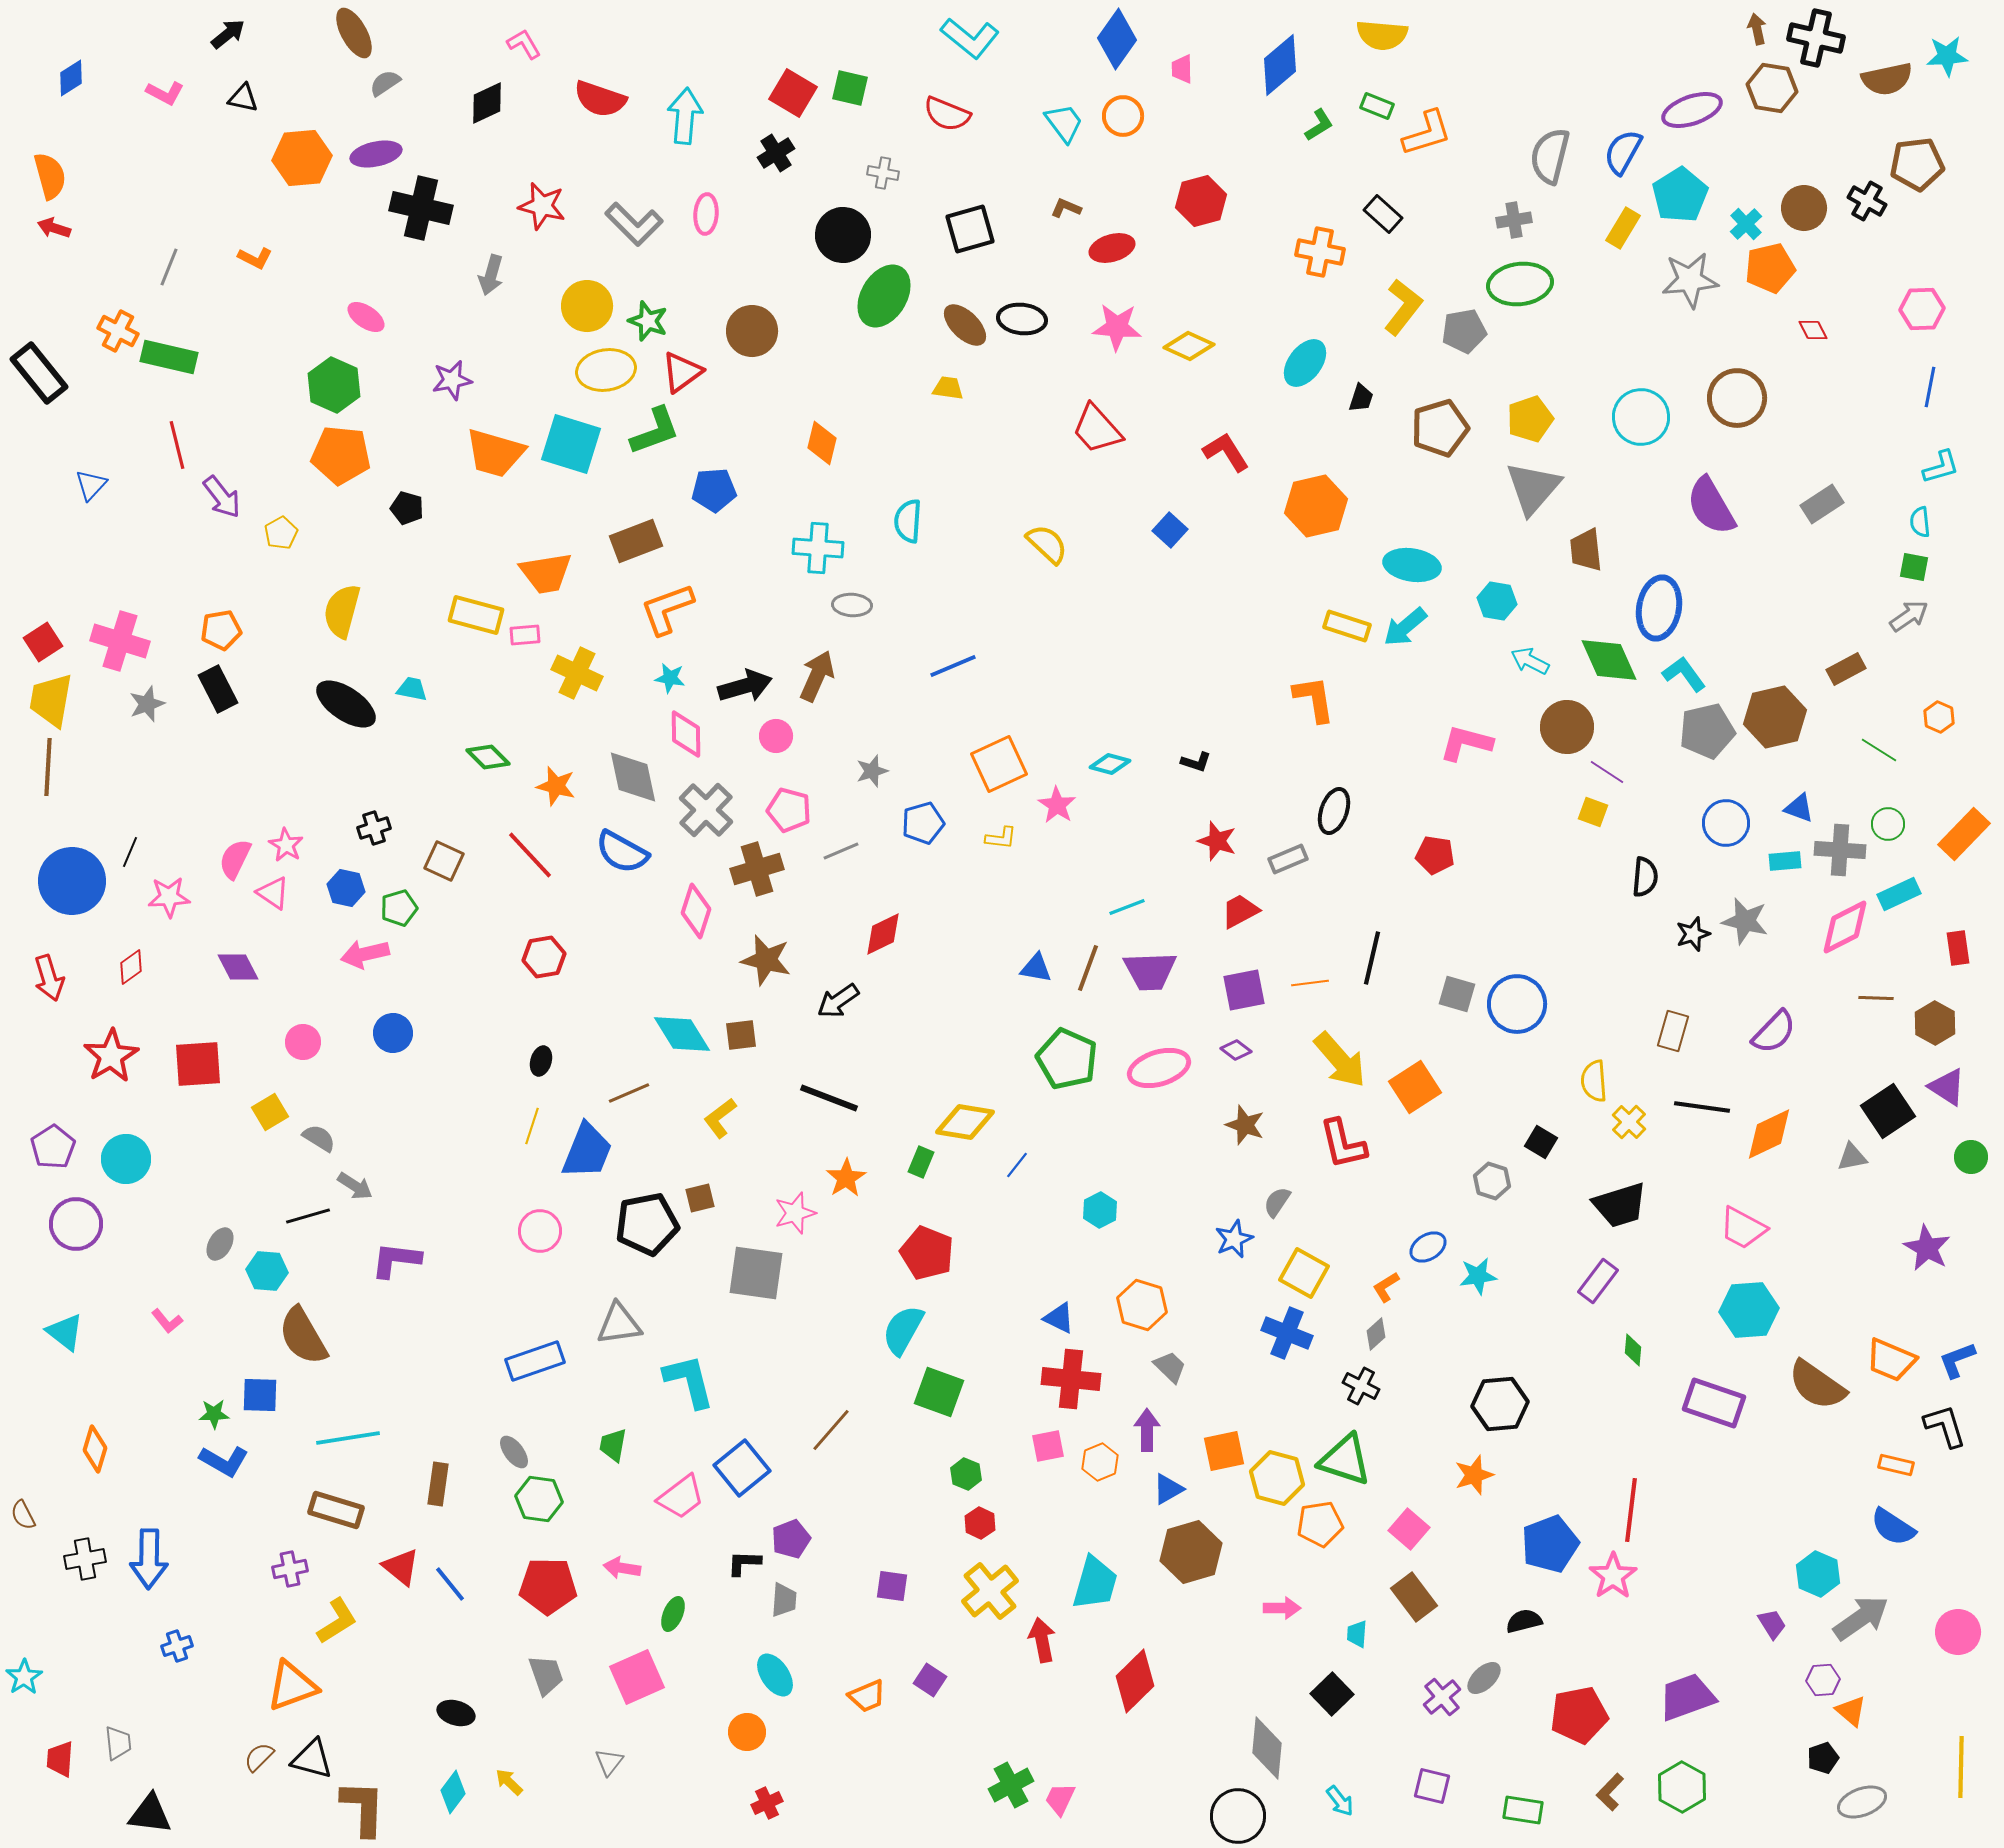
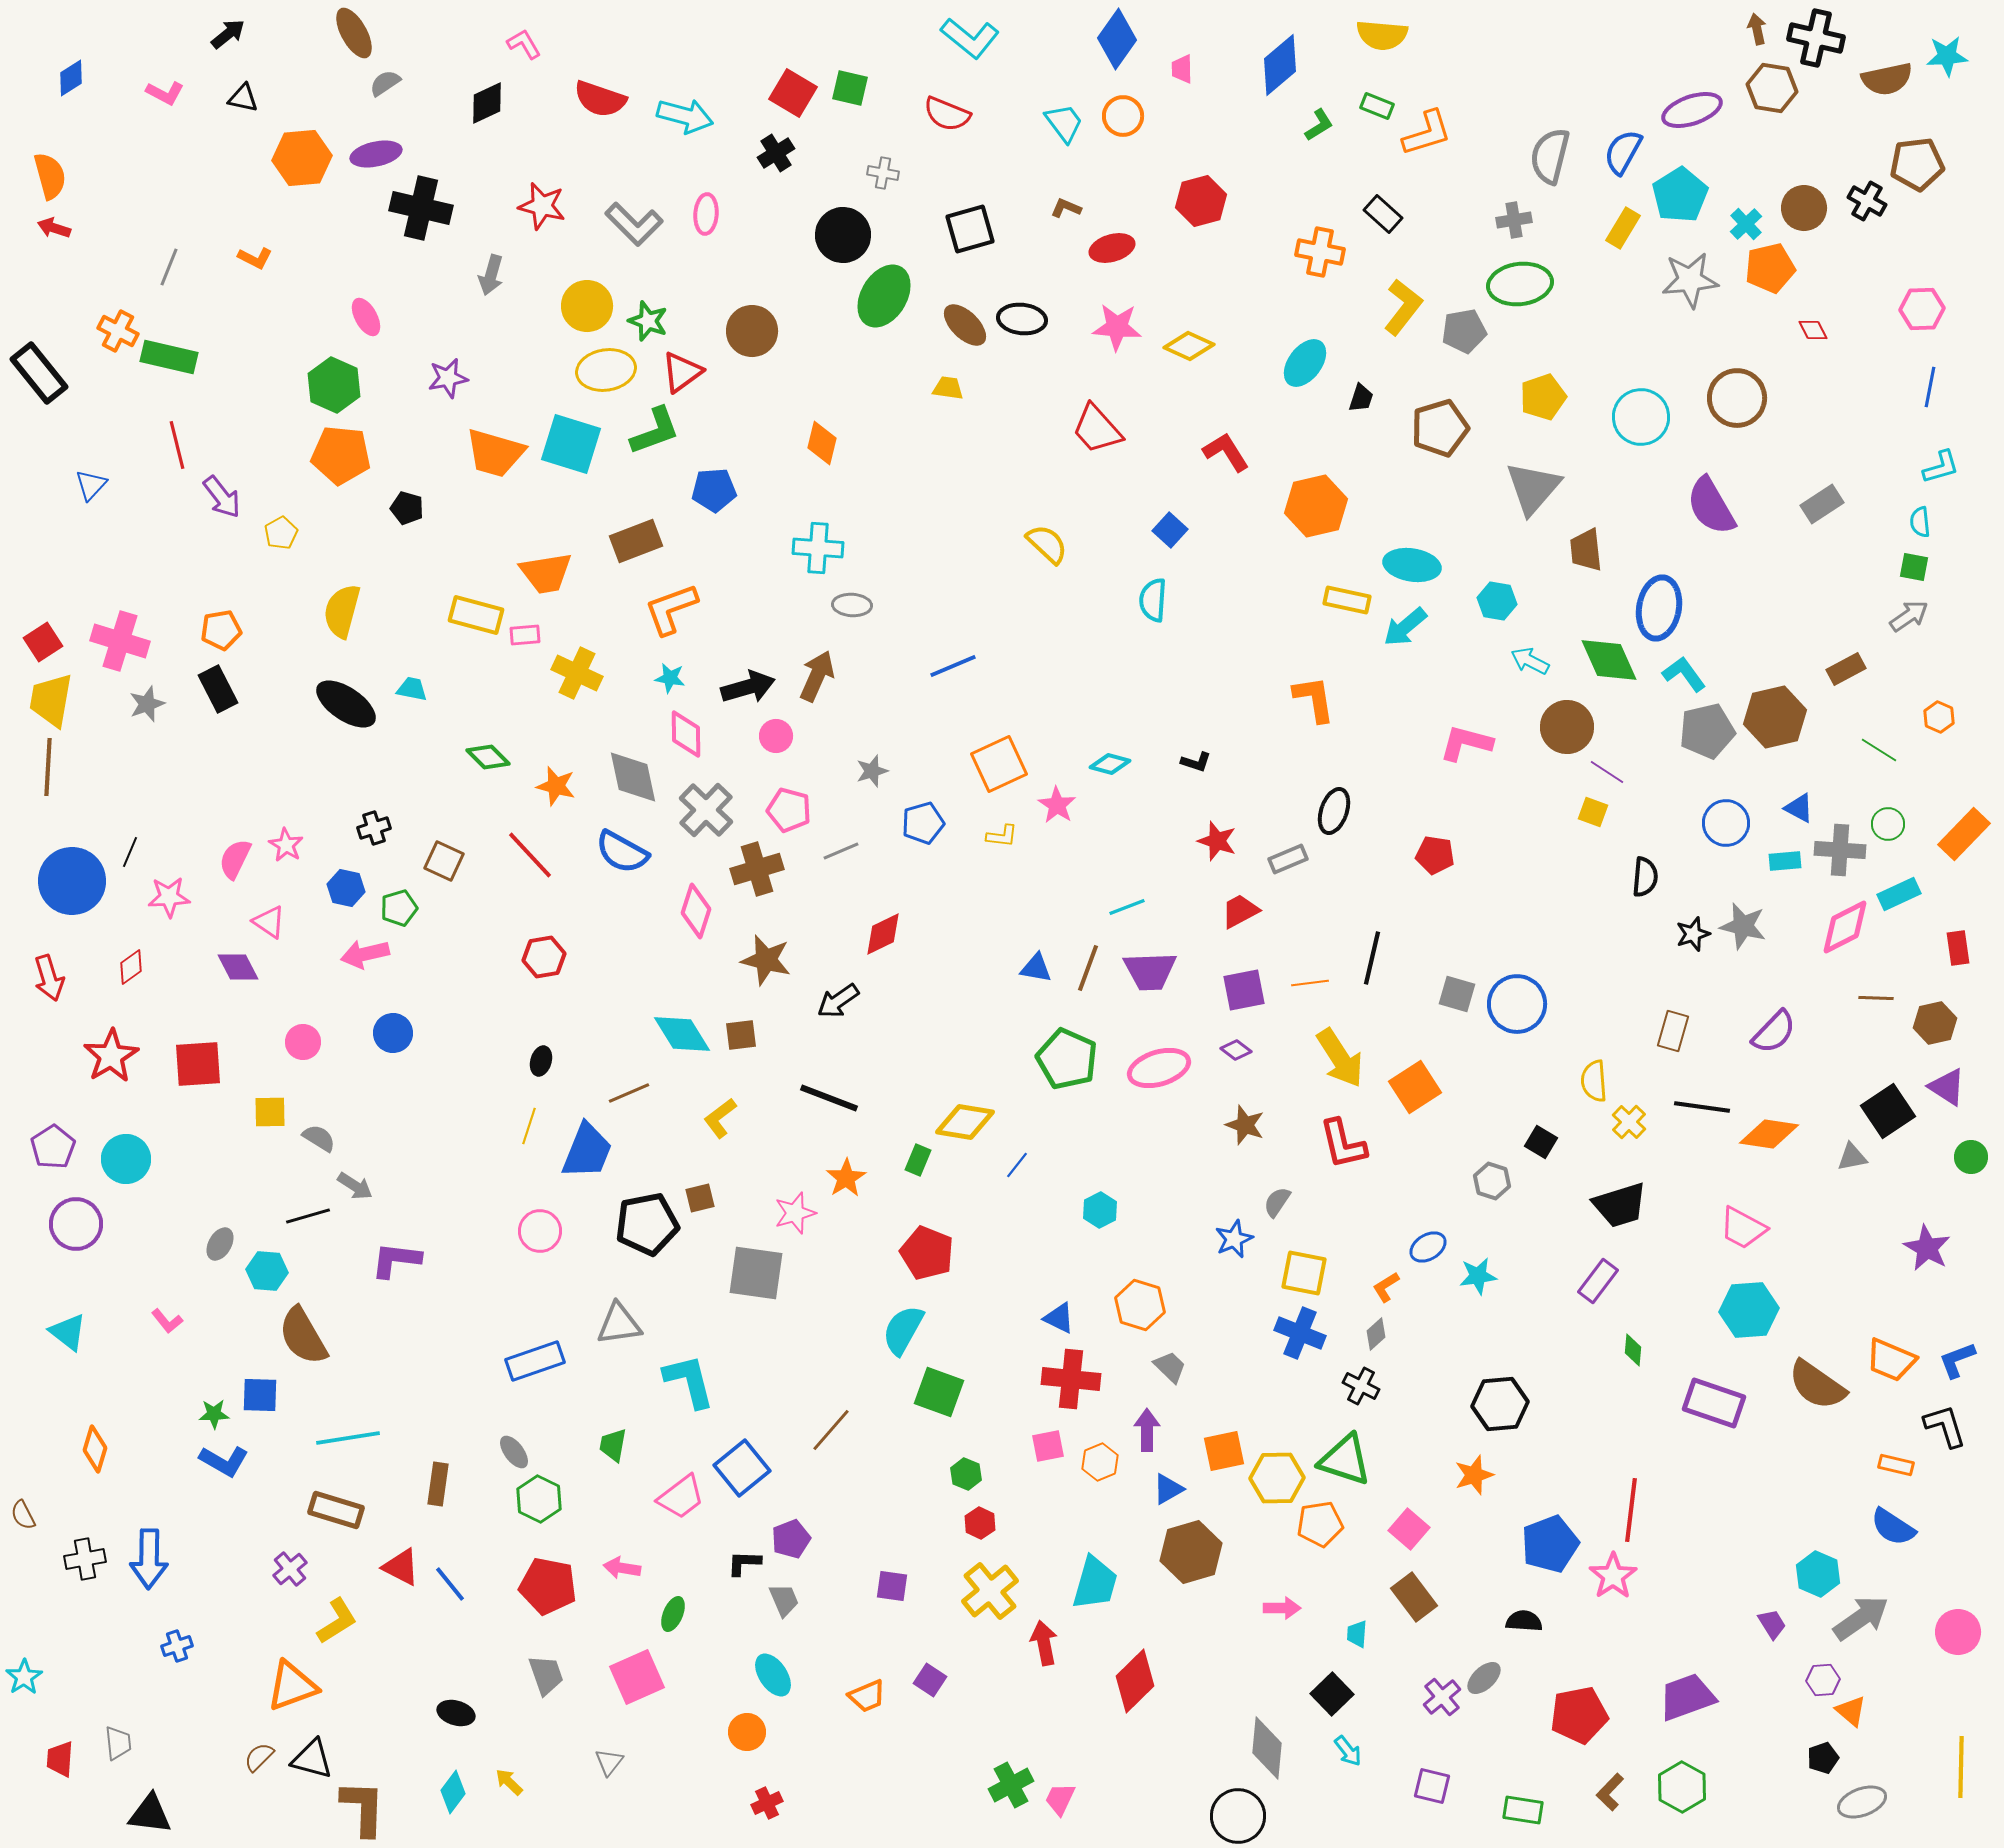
cyan arrow at (685, 116): rotated 100 degrees clockwise
pink ellipse at (366, 317): rotated 27 degrees clockwise
purple star at (452, 380): moved 4 px left, 2 px up
yellow pentagon at (1530, 419): moved 13 px right, 22 px up
cyan semicircle at (908, 521): moved 245 px right, 79 px down
orange L-shape at (667, 609): moved 4 px right
yellow rectangle at (1347, 626): moved 26 px up; rotated 6 degrees counterclockwise
black arrow at (745, 686): moved 3 px right, 1 px down
blue triangle at (1799, 808): rotated 8 degrees clockwise
yellow L-shape at (1001, 838): moved 1 px right, 2 px up
pink triangle at (273, 893): moved 4 px left, 29 px down
gray star at (1745, 921): moved 2 px left, 5 px down
brown hexagon at (1935, 1023): rotated 18 degrees clockwise
yellow arrow at (1340, 1060): moved 2 px up; rotated 8 degrees clockwise
yellow square at (270, 1112): rotated 30 degrees clockwise
yellow line at (532, 1126): moved 3 px left
orange diamond at (1769, 1134): rotated 34 degrees clockwise
green rectangle at (921, 1162): moved 3 px left, 2 px up
yellow square at (1304, 1273): rotated 18 degrees counterclockwise
orange hexagon at (1142, 1305): moved 2 px left
cyan triangle at (65, 1332): moved 3 px right
blue cross at (1287, 1333): moved 13 px right
yellow hexagon at (1277, 1478): rotated 16 degrees counterclockwise
green hexagon at (539, 1499): rotated 18 degrees clockwise
red triangle at (401, 1567): rotated 12 degrees counterclockwise
purple cross at (290, 1569): rotated 28 degrees counterclockwise
red pentagon at (548, 1586): rotated 10 degrees clockwise
gray trapezoid at (784, 1600): rotated 27 degrees counterclockwise
black semicircle at (1524, 1621): rotated 18 degrees clockwise
red arrow at (1042, 1640): moved 2 px right, 3 px down
cyan ellipse at (775, 1675): moved 2 px left
cyan arrow at (1340, 1801): moved 8 px right, 50 px up
